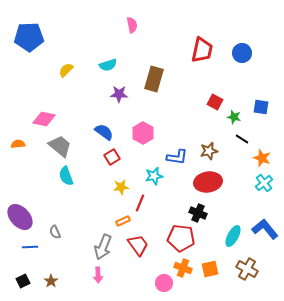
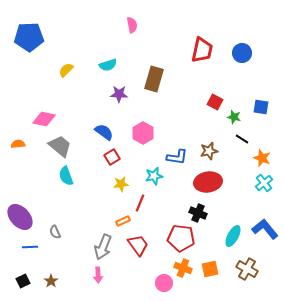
yellow star at (121, 187): moved 3 px up
